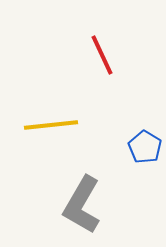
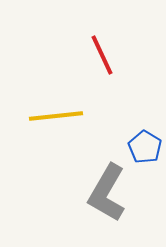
yellow line: moved 5 px right, 9 px up
gray L-shape: moved 25 px right, 12 px up
